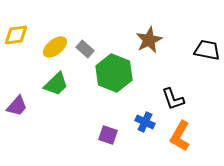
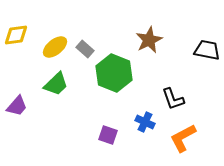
orange L-shape: moved 3 px right, 2 px down; rotated 32 degrees clockwise
